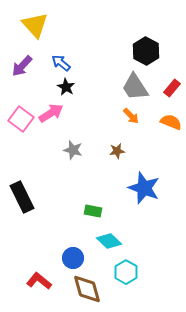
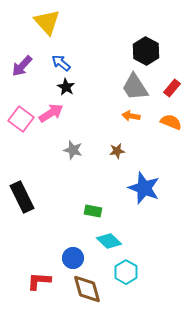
yellow triangle: moved 12 px right, 3 px up
orange arrow: rotated 144 degrees clockwise
red L-shape: rotated 35 degrees counterclockwise
